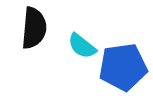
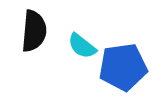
black semicircle: moved 3 px down
